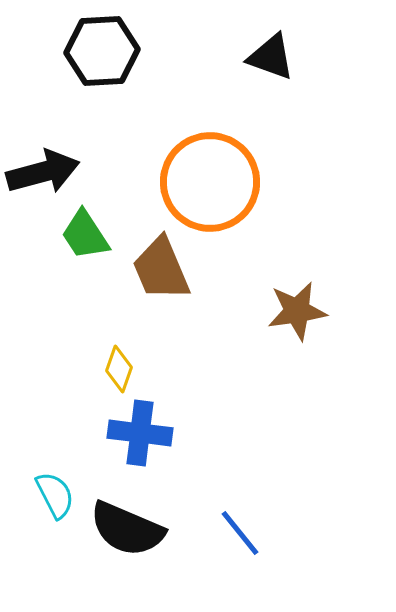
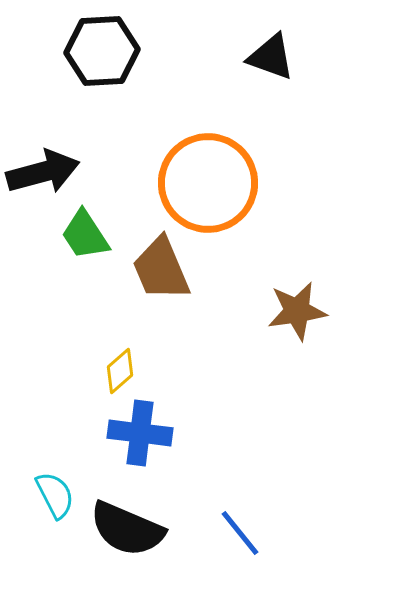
orange circle: moved 2 px left, 1 px down
yellow diamond: moved 1 px right, 2 px down; rotated 30 degrees clockwise
